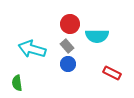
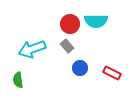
cyan semicircle: moved 1 px left, 15 px up
cyan arrow: rotated 36 degrees counterclockwise
blue circle: moved 12 px right, 4 px down
green semicircle: moved 1 px right, 3 px up
